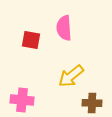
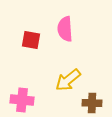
pink semicircle: moved 1 px right, 1 px down
yellow arrow: moved 3 px left, 4 px down
